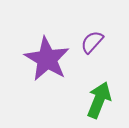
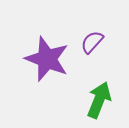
purple star: rotated 9 degrees counterclockwise
